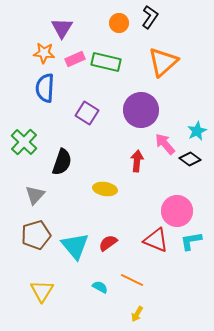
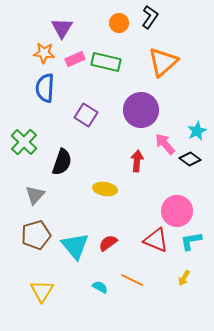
purple square: moved 1 px left, 2 px down
yellow arrow: moved 47 px right, 36 px up
